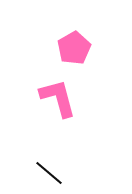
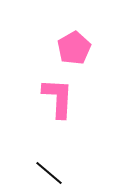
pink L-shape: rotated 18 degrees clockwise
